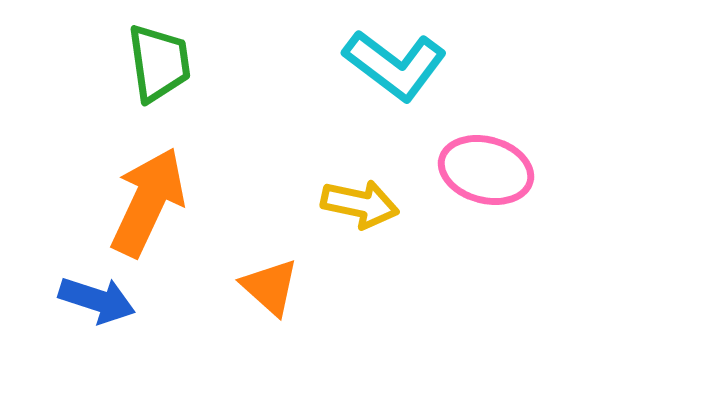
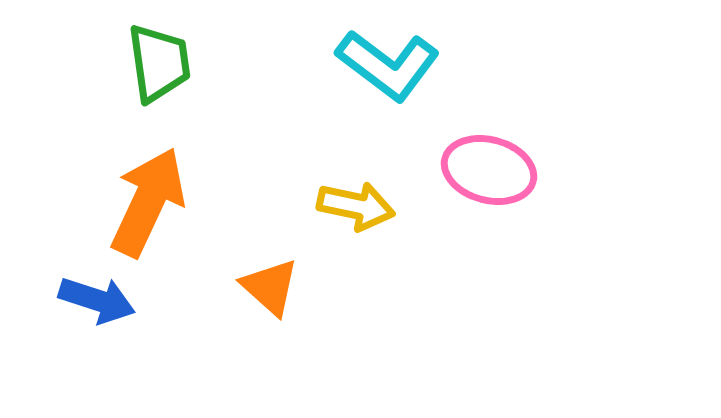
cyan L-shape: moved 7 px left
pink ellipse: moved 3 px right
yellow arrow: moved 4 px left, 2 px down
